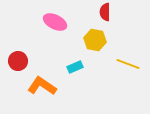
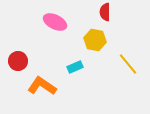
yellow line: rotated 30 degrees clockwise
